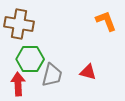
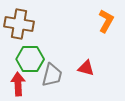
orange L-shape: rotated 50 degrees clockwise
red triangle: moved 2 px left, 4 px up
